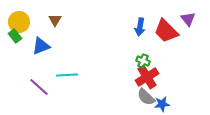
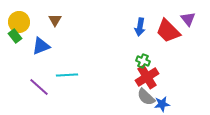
red trapezoid: moved 2 px right
